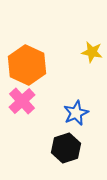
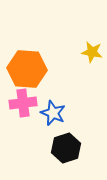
orange hexagon: moved 4 px down; rotated 21 degrees counterclockwise
pink cross: moved 1 px right, 2 px down; rotated 36 degrees clockwise
blue star: moved 23 px left; rotated 25 degrees counterclockwise
